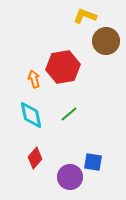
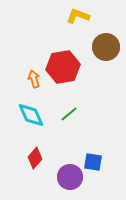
yellow L-shape: moved 7 px left
brown circle: moved 6 px down
cyan diamond: rotated 12 degrees counterclockwise
